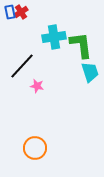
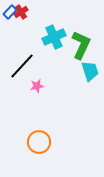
blue rectangle: rotated 56 degrees clockwise
cyan cross: rotated 15 degrees counterclockwise
green L-shape: rotated 32 degrees clockwise
cyan trapezoid: moved 1 px up
pink star: rotated 24 degrees counterclockwise
orange circle: moved 4 px right, 6 px up
